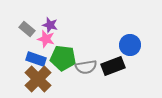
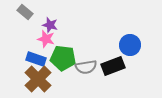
gray rectangle: moved 2 px left, 17 px up
